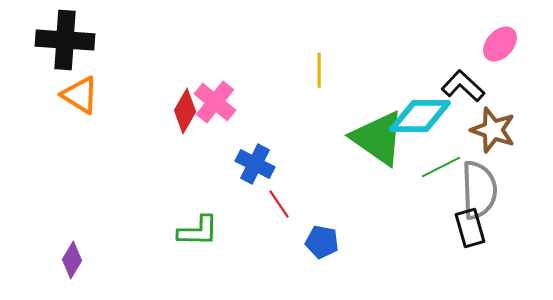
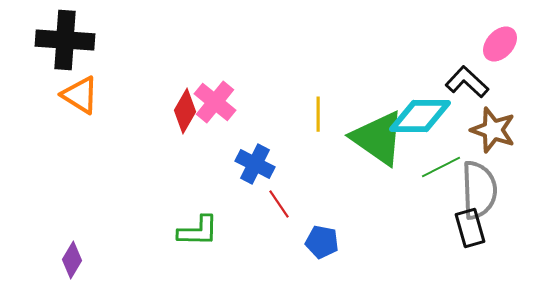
yellow line: moved 1 px left, 44 px down
black L-shape: moved 4 px right, 4 px up
